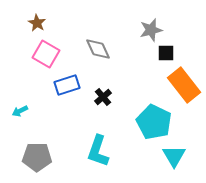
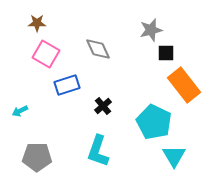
brown star: rotated 30 degrees counterclockwise
black cross: moved 9 px down
